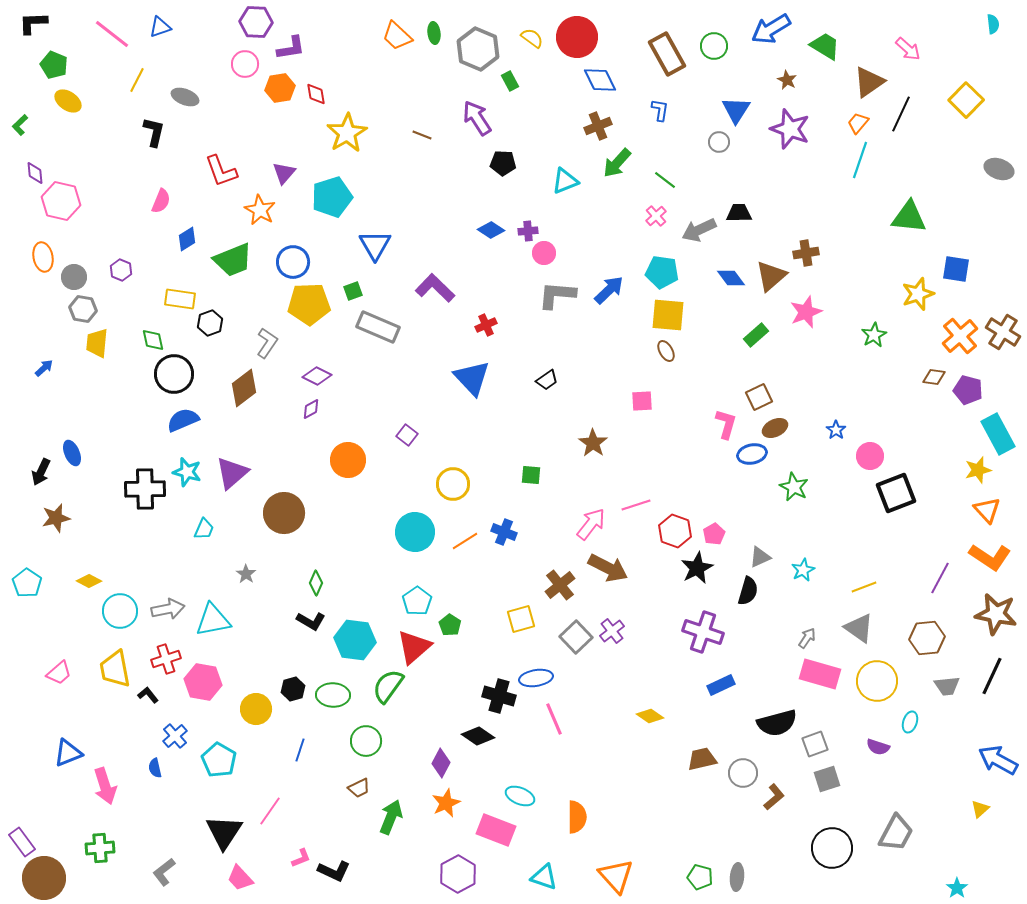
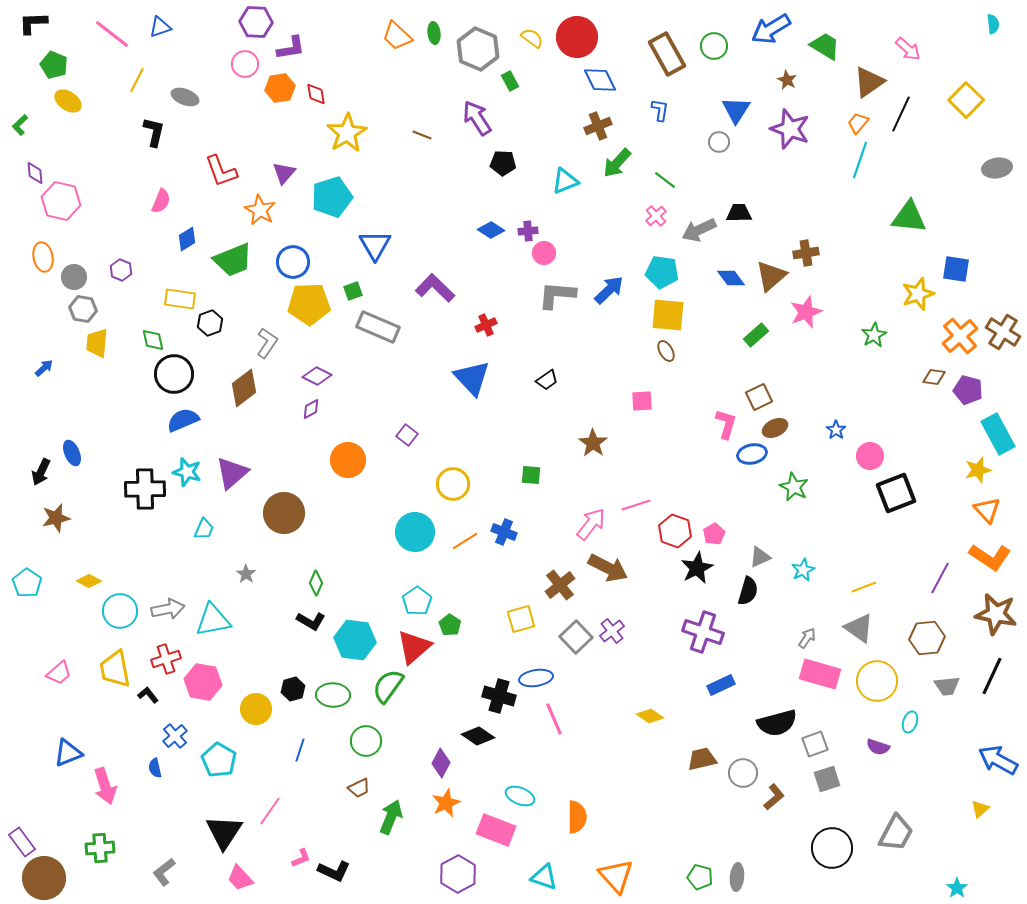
gray ellipse at (999, 169): moved 2 px left, 1 px up; rotated 28 degrees counterclockwise
